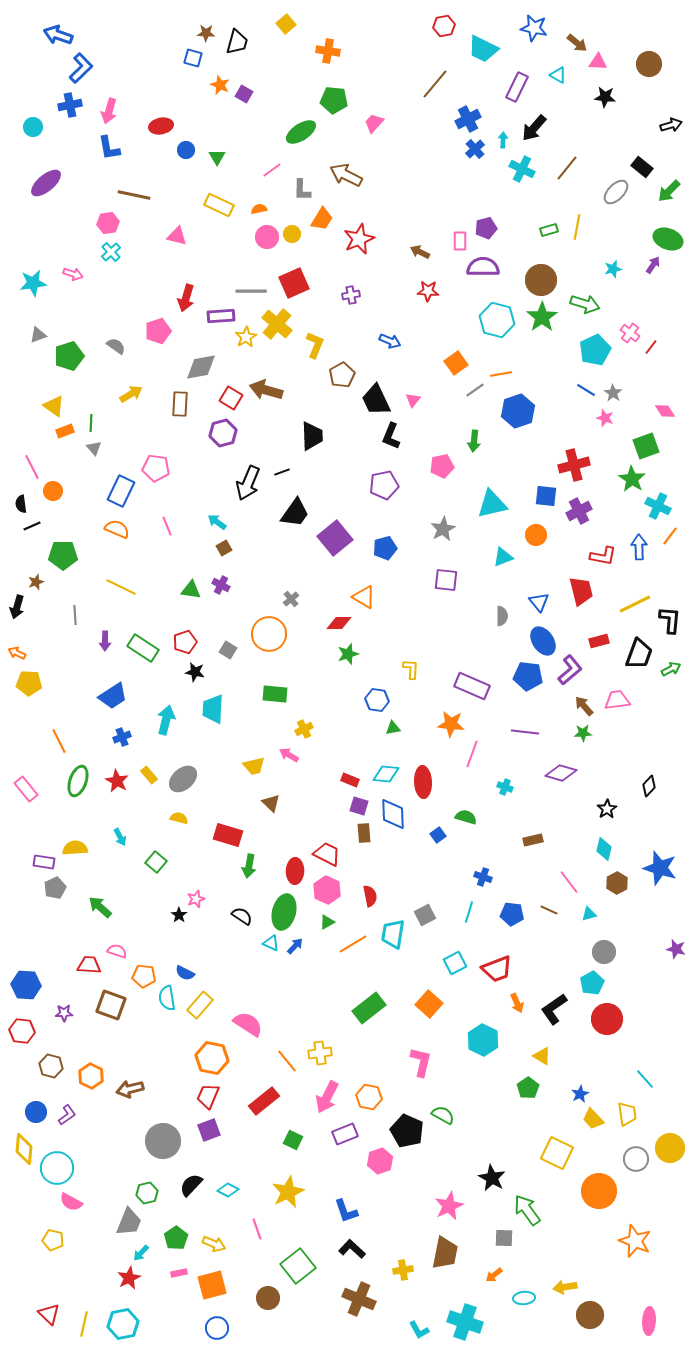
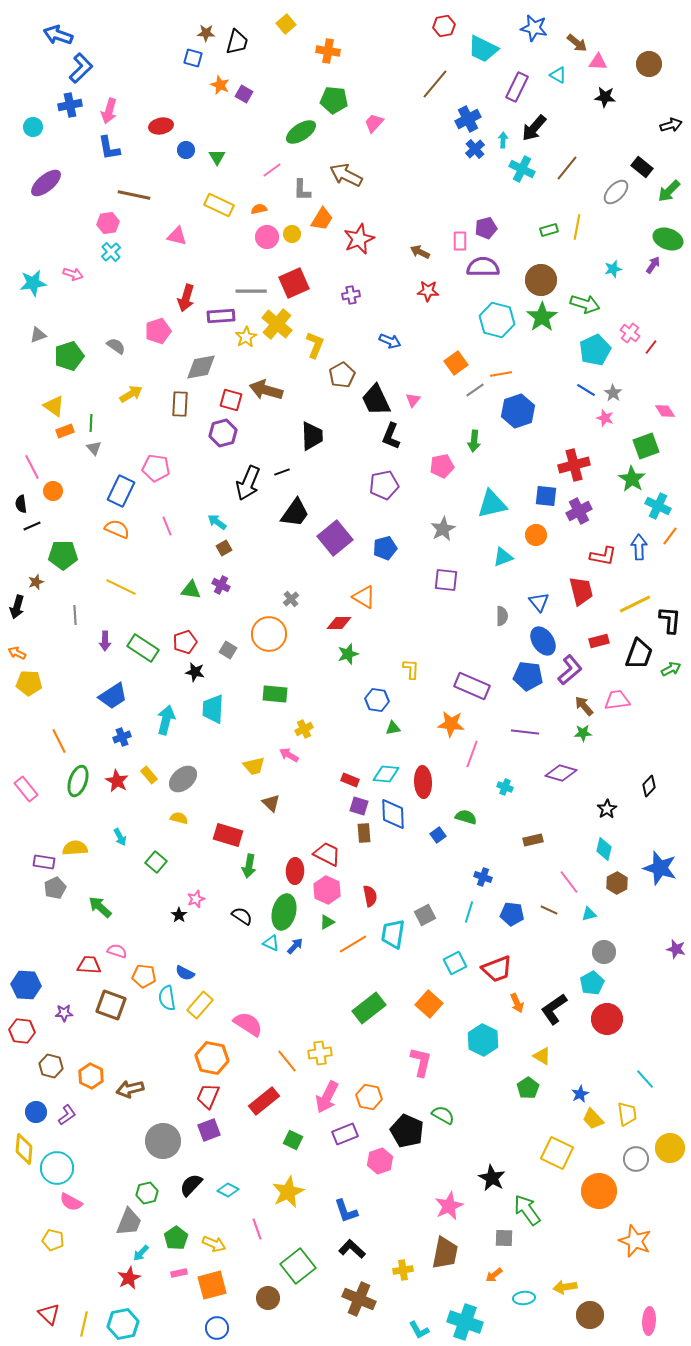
red square at (231, 398): moved 2 px down; rotated 15 degrees counterclockwise
